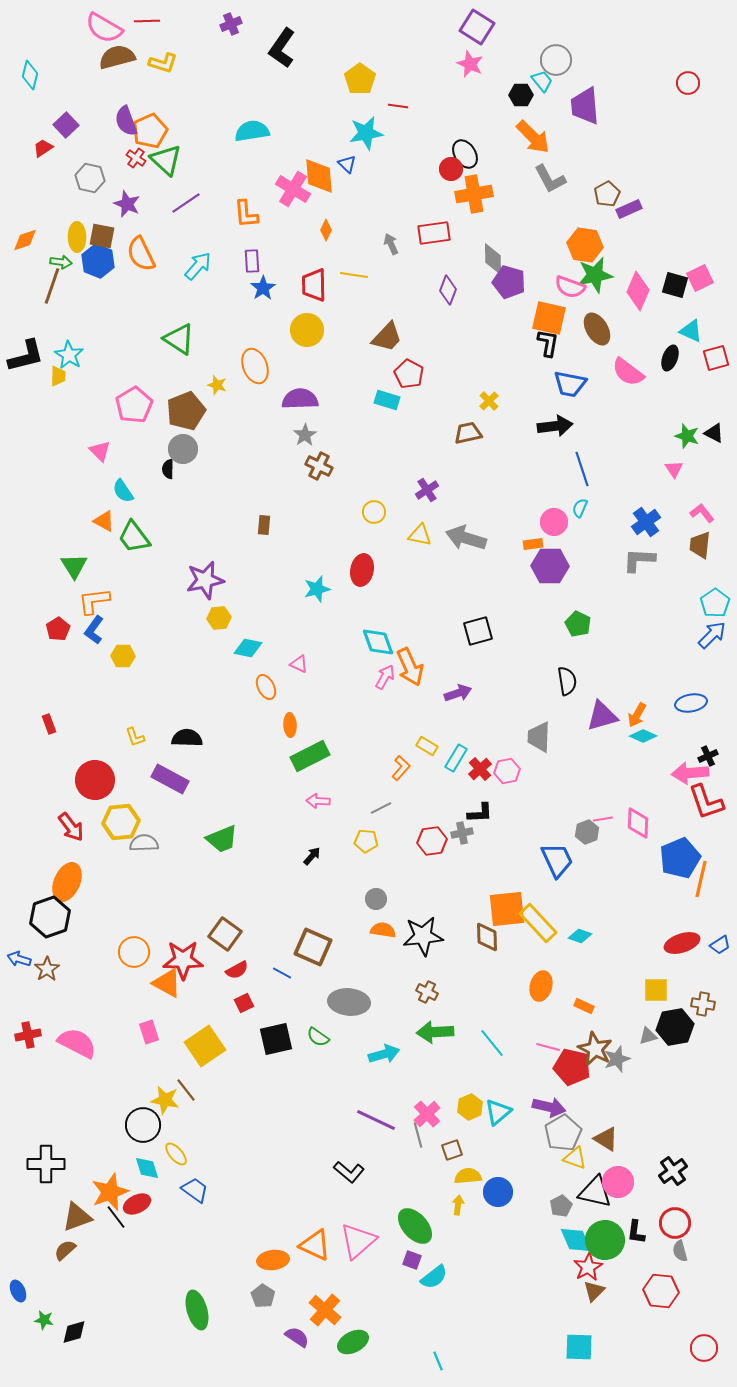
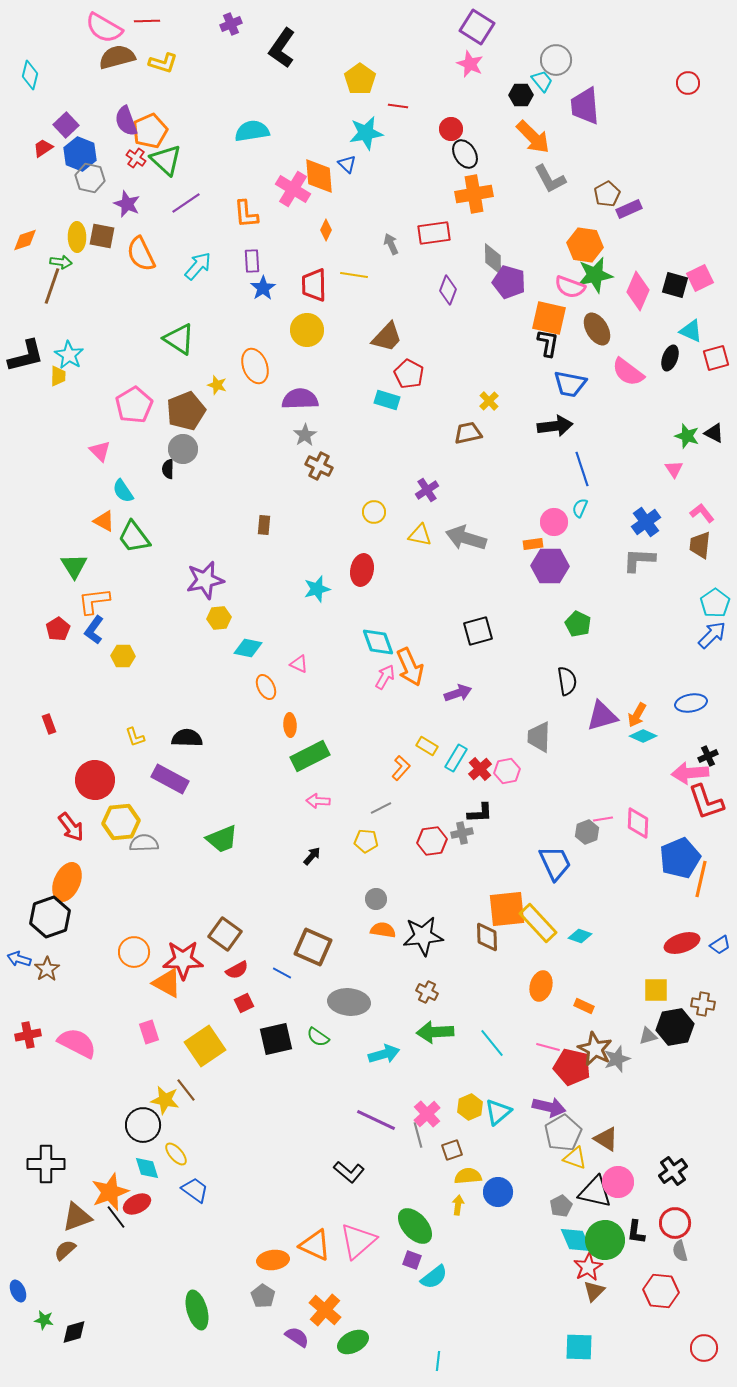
red circle at (451, 169): moved 40 px up
blue hexagon at (98, 261): moved 18 px left, 107 px up
blue trapezoid at (557, 860): moved 2 px left, 3 px down
cyan line at (438, 1361): rotated 30 degrees clockwise
